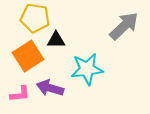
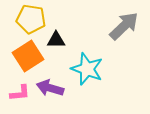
yellow pentagon: moved 4 px left, 1 px down
cyan star: rotated 28 degrees clockwise
pink L-shape: moved 1 px up
